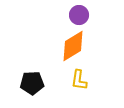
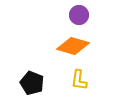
orange diamond: rotated 48 degrees clockwise
black pentagon: rotated 25 degrees clockwise
